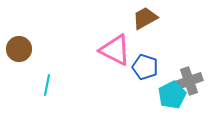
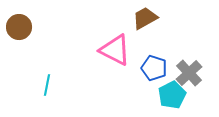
brown circle: moved 22 px up
blue pentagon: moved 9 px right, 1 px down
gray cross: moved 8 px up; rotated 24 degrees counterclockwise
